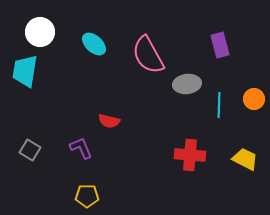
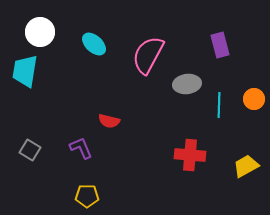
pink semicircle: rotated 57 degrees clockwise
yellow trapezoid: moved 1 px right, 7 px down; rotated 56 degrees counterclockwise
